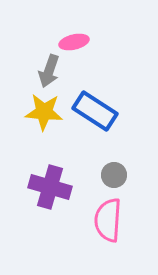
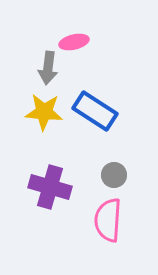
gray arrow: moved 1 px left, 3 px up; rotated 12 degrees counterclockwise
